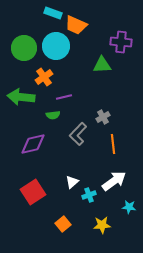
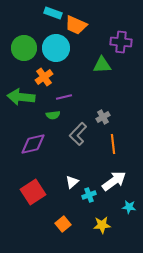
cyan circle: moved 2 px down
